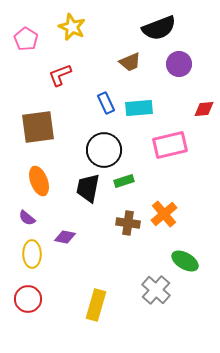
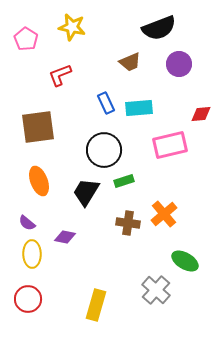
yellow star: rotated 12 degrees counterclockwise
red diamond: moved 3 px left, 5 px down
black trapezoid: moved 2 px left, 4 px down; rotated 20 degrees clockwise
purple semicircle: moved 5 px down
